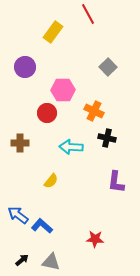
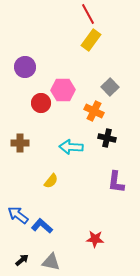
yellow rectangle: moved 38 px right, 8 px down
gray square: moved 2 px right, 20 px down
red circle: moved 6 px left, 10 px up
